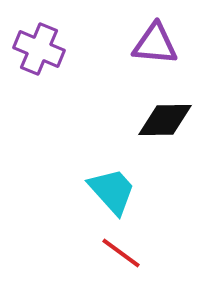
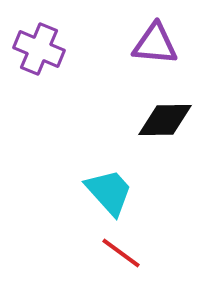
cyan trapezoid: moved 3 px left, 1 px down
